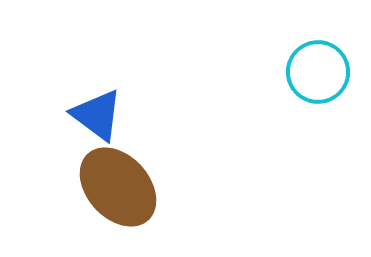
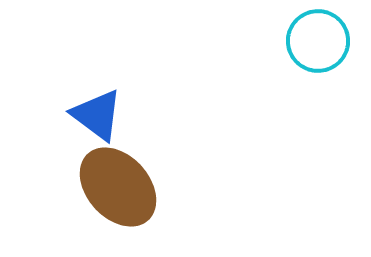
cyan circle: moved 31 px up
